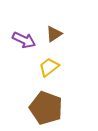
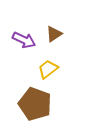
yellow trapezoid: moved 1 px left, 2 px down
brown pentagon: moved 11 px left, 4 px up
